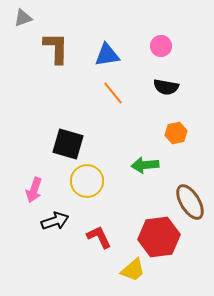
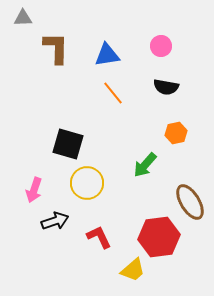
gray triangle: rotated 18 degrees clockwise
green arrow: rotated 44 degrees counterclockwise
yellow circle: moved 2 px down
